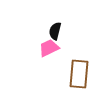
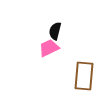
brown rectangle: moved 5 px right, 2 px down
